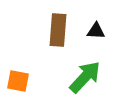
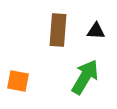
green arrow: rotated 12 degrees counterclockwise
